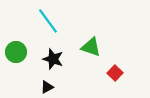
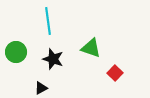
cyan line: rotated 28 degrees clockwise
green triangle: moved 1 px down
black triangle: moved 6 px left, 1 px down
